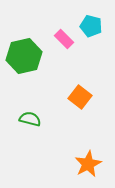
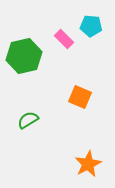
cyan pentagon: rotated 10 degrees counterclockwise
orange square: rotated 15 degrees counterclockwise
green semicircle: moved 2 px left, 1 px down; rotated 45 degrees counterclockwise
